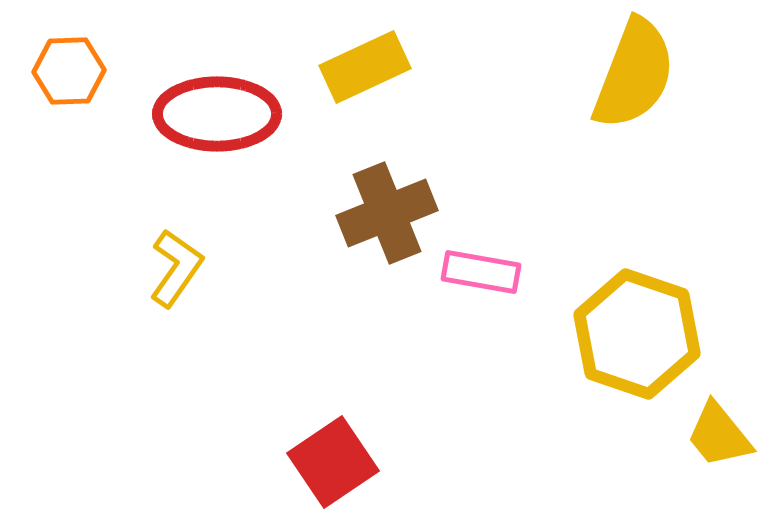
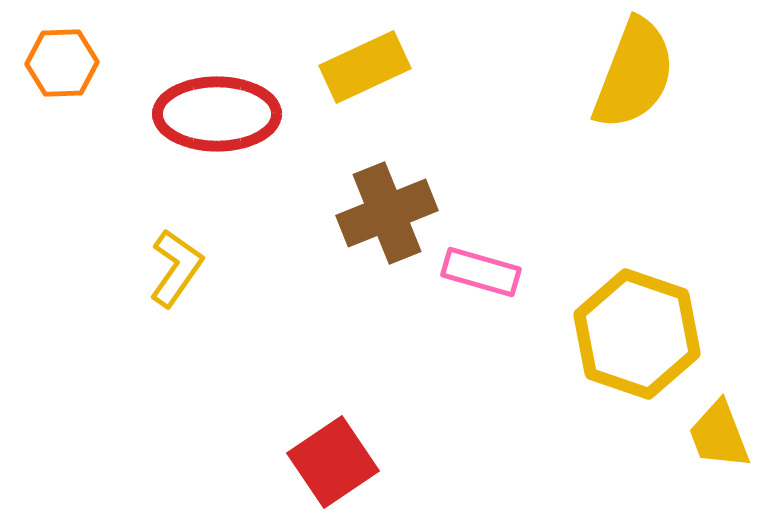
orange hexagon: moved 7 px left, 8 px up
pink rectangle: rotated 6 degrees clockwise
yellow trapezoid: rotated 18 degrees clockwise
